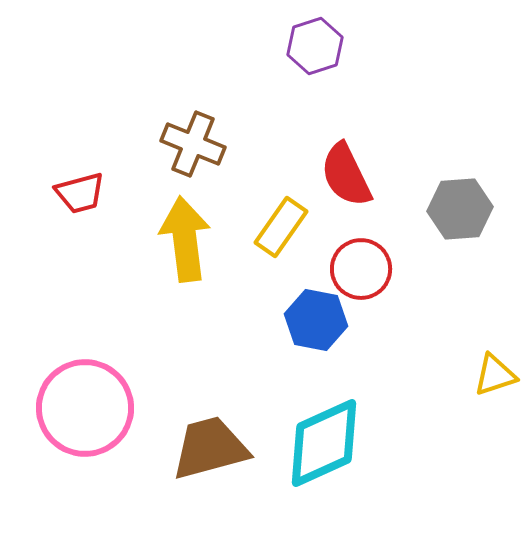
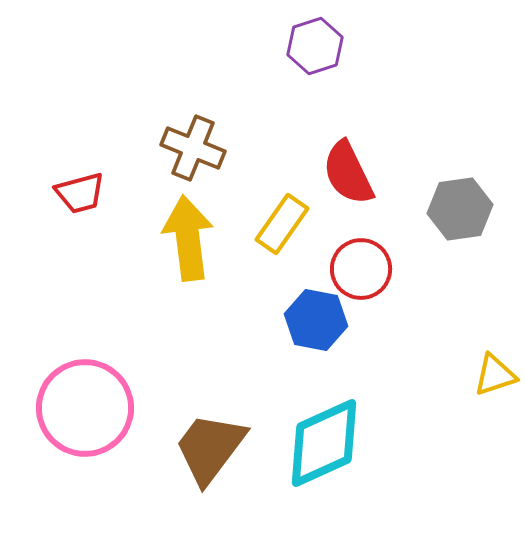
brown cross: moved 4 px down
red semicircle: moved 2 px right, 2 px up
gray hexagon: rotated 4 degrees counterclockwise
yellow rectangle: moved 1 px right, 3 px up
yellow arrow: moved 3 px right, 1 px up
brown trapezoid: rotated 38 degrees counterclockwise
